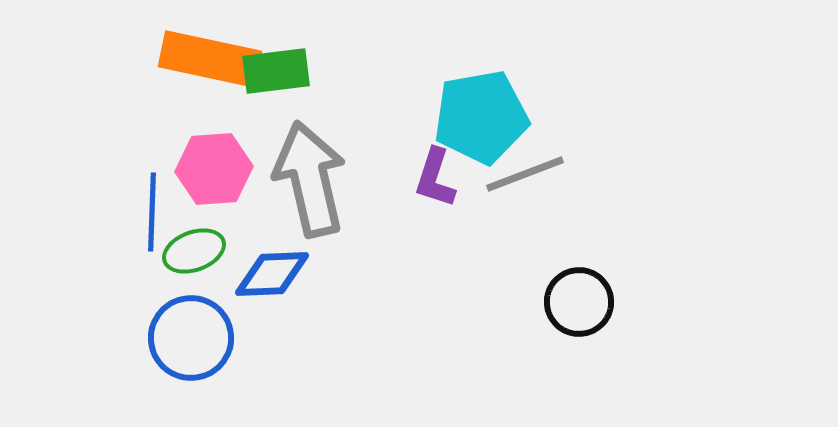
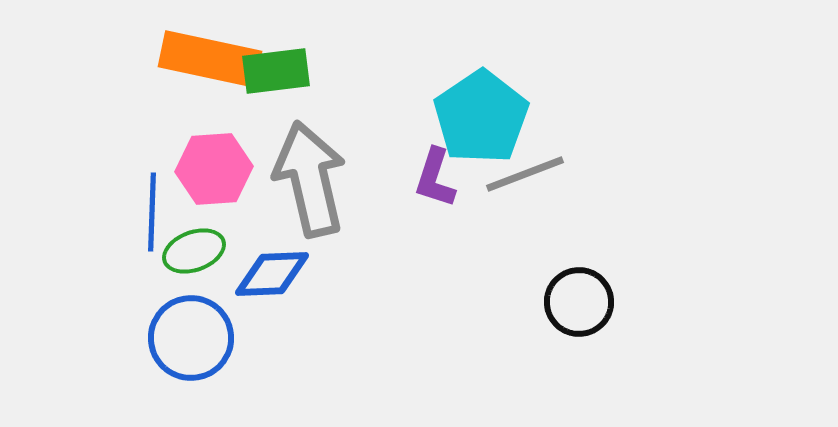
cyan pentagon: rotated 24 degrees counterclockwise
